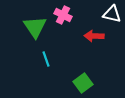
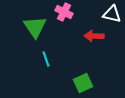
pink cross: moved 1 px right, 3 px up
green square: rotated 12 degrees clockwise
